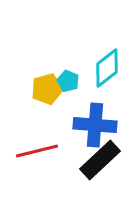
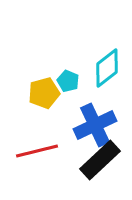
yellow pentagon: moved 3 px left, 4 px down
blue cross: rotated 30 degrees counterclockwise
